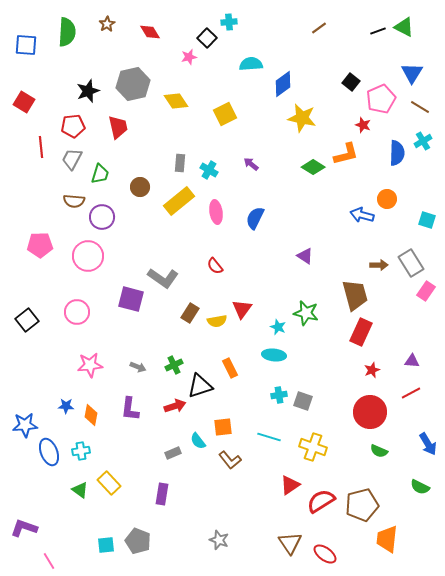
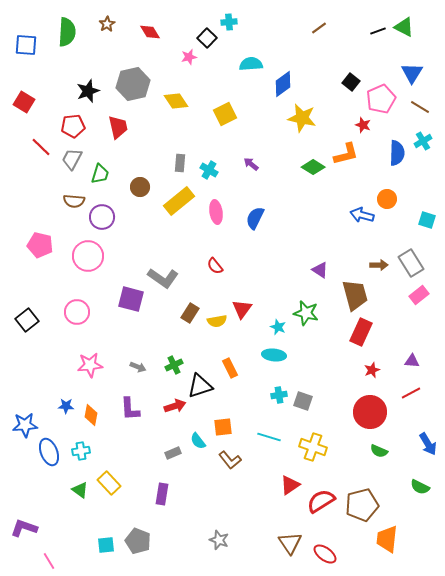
red line at (41, 147): rotated 40 degrees counterclockwise
pink pentagon at (40, 245): rotated 15 degrees clockwise
purple triangle at (305, 256): moved 15 px right, 14 px down
pink rectangle at (426, 291): moved 7 px left, 4 px down; rotated 18 degrees clockwise
purple L-shape at (130, 409): rotated 10 degrees counterclockwise
